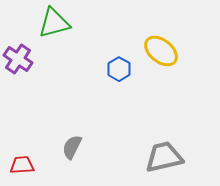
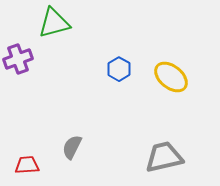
yellow ellipse: moved 10 px right, 26 px down
purple cross: rotated 36 degrees clockwise
red trapezoid: moved 5 px right
